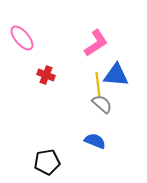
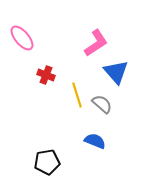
blue triangle: moved 3 px up; rotated 44 degrees clockwise
yellow line: moved 21 px left, 10 px down; rotated 10 degrees counterclockwise
